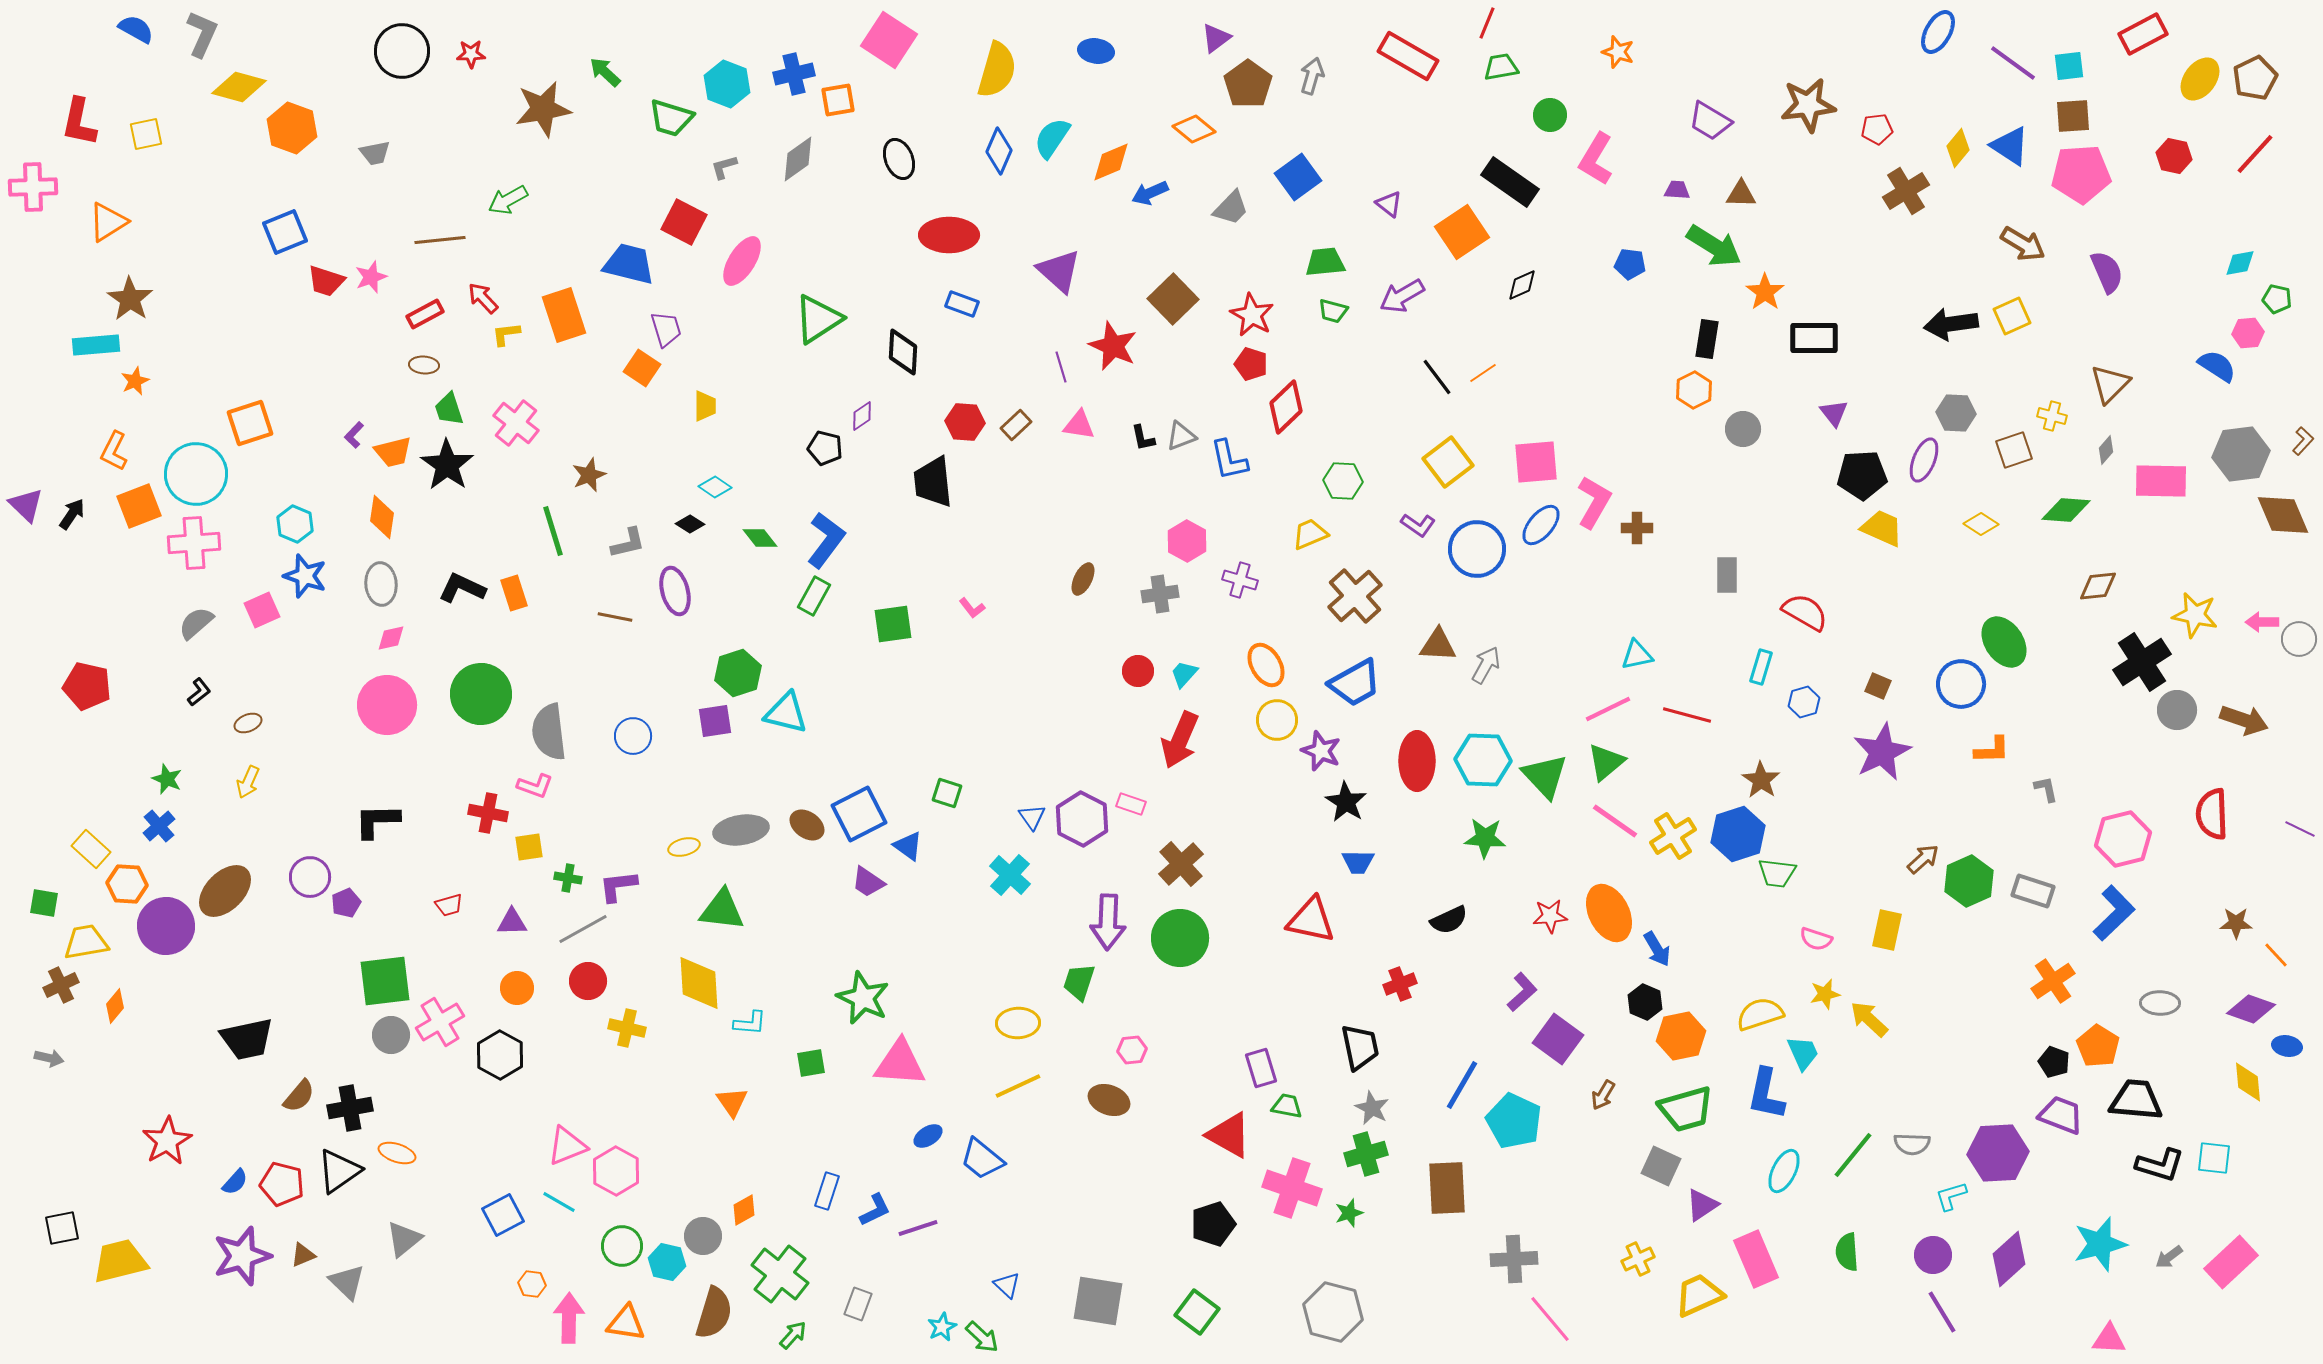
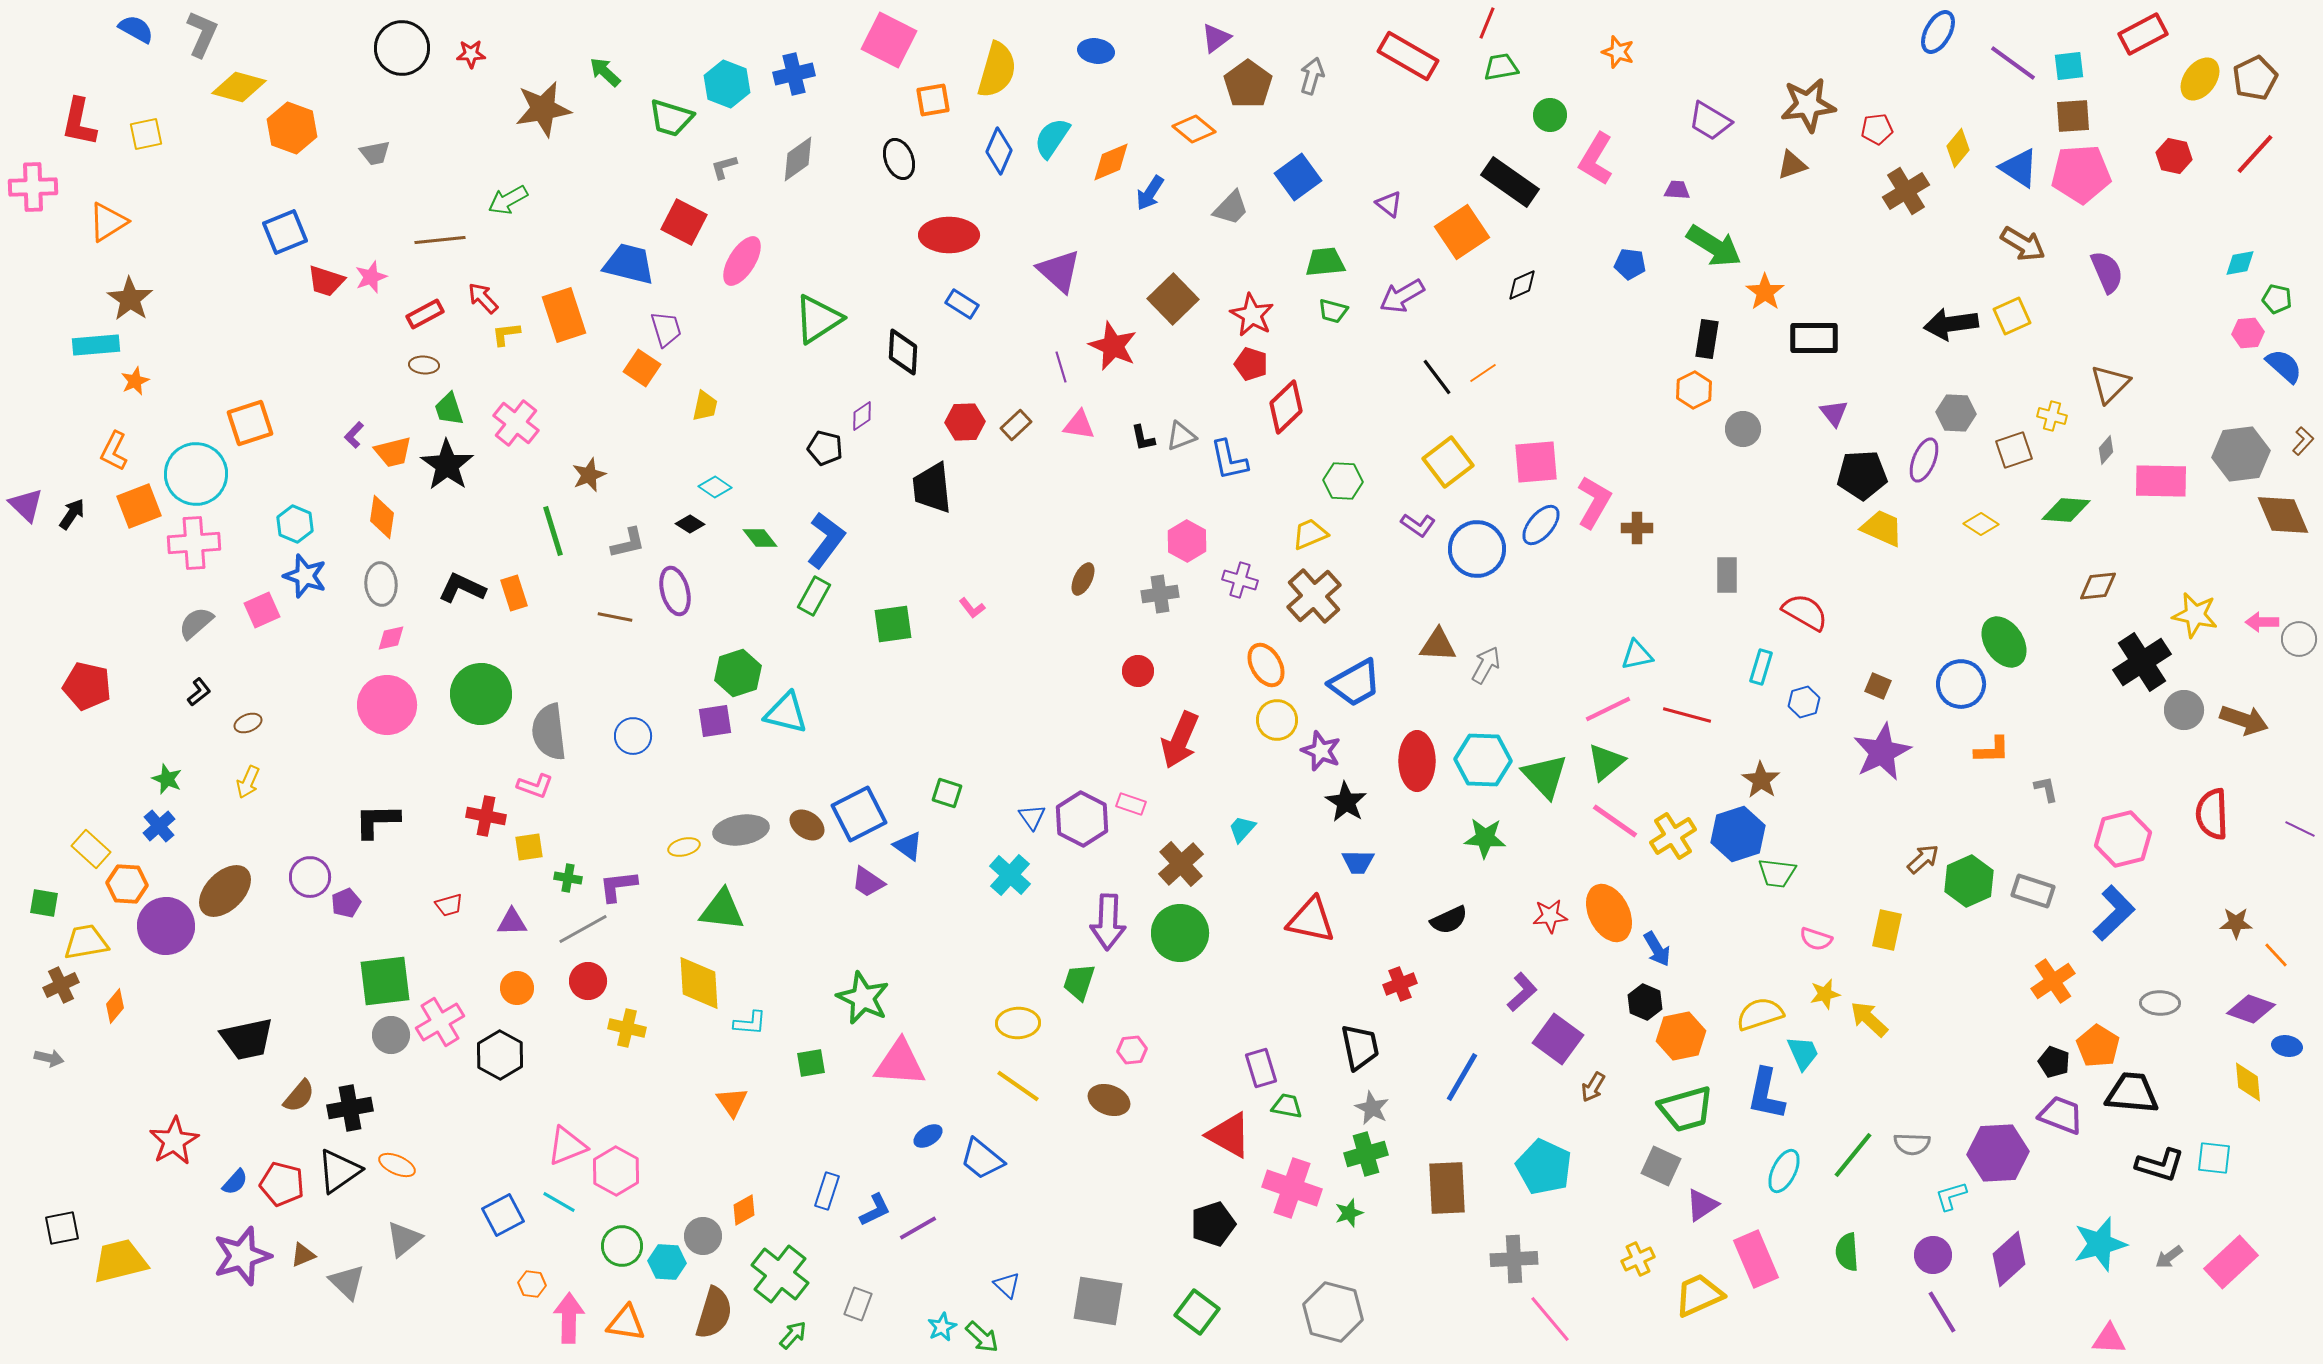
pink square at (889, 40): rotated 6 degrees counterclockwise
black circle at (402, 51): moved 3 px up
orange square at (838, 100): moved 95 px right
blue triangle at (2010, 146): moved 9 px right, 22 px down
blue arrow at (1150, 193): rotated 33 degrees counterclockwise
brown triangle at (1741, 194): moved 51 px right, 29 px up; rotated 20 degrees counterclockwise
blue rectangle at (962, 304): rotated 12 degrees clockwise
blue semicircle at (2217, 366): moved 67 px right; rotated 9 degrees clockwise
yellow trapezoid at (705, 406): rotated 12 degrees clockwise
red hexagon at (965, 422): rotated 6 degrees counterclockwise
black trapezoid at (933, 482): moved 1 px left, 6 px down
brown cross at (1355, 596): moved 41 px left
cyan trapezoid at (1184, 674): moved 58 px right, 155 px down
gray circle at (2177, 710): moved 7 px right
red cross at (488, 813): moved 2 px left, 3 px down
green circle at (1180, 938): moved 5 px up
blue line at (1462, 1085): moved 8 px up
yellow line at (1018, 1086): rotated 60 degrees clockwise
brown arrow at (1603, 1095): moved 10 px left, 8 px up
black trapezoid at (2136, 1100): moved 4 px left, 7 px up
cyan pentagon at (1514, 1121): moved 30 px right, 46 px down
red star at (167, 1141): moved 7 px right
orange ellipse at (397, 1153): moved 12 px down; rotated 6 degrees clockwise
purple line at (918, 1228): rotated 12 degrees counterclockwise
cyan hexagon at (667, 1262): rotated 9 degrees counterclockwise
